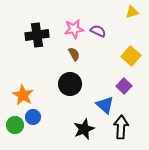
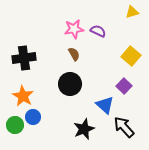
black cross: moved 13 px left, 23 px down
orange star: moved 1 px down
black arrow: moved 3 px right; rotated 45 degrees counterclockwise
